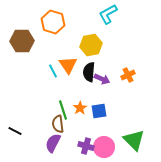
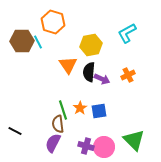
cyan L-shape: moved 19 px right, 19 px down
cyan line: moved 15 px left, 29 px up
